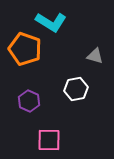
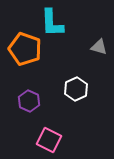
cyan L-shape: moved 1 px right, 1 px down; rotated 56 degrees clockwise
gray triangle: moved 4 px right, 9 px up
white hexagon: rotated 15 degrees counterclockwise
pink square: rotated 25 degrees clockwise
